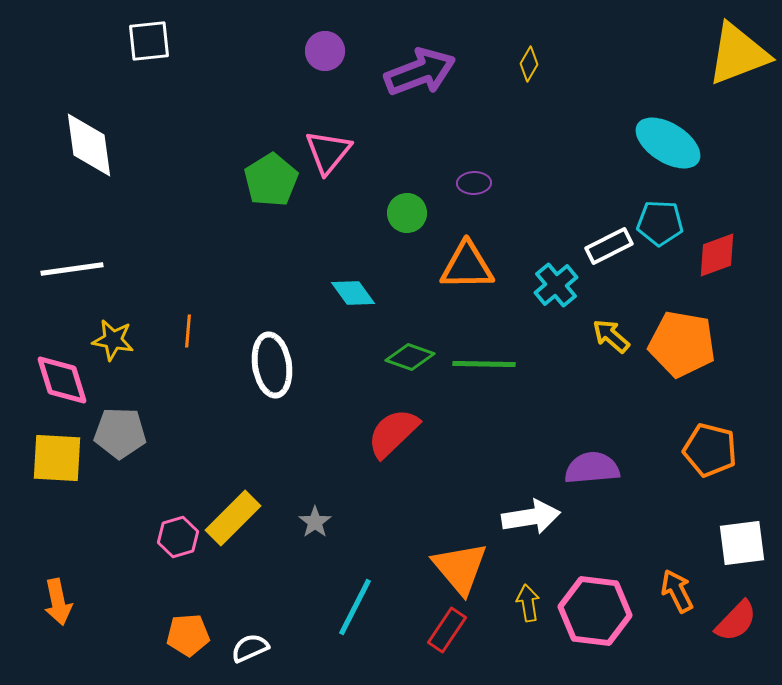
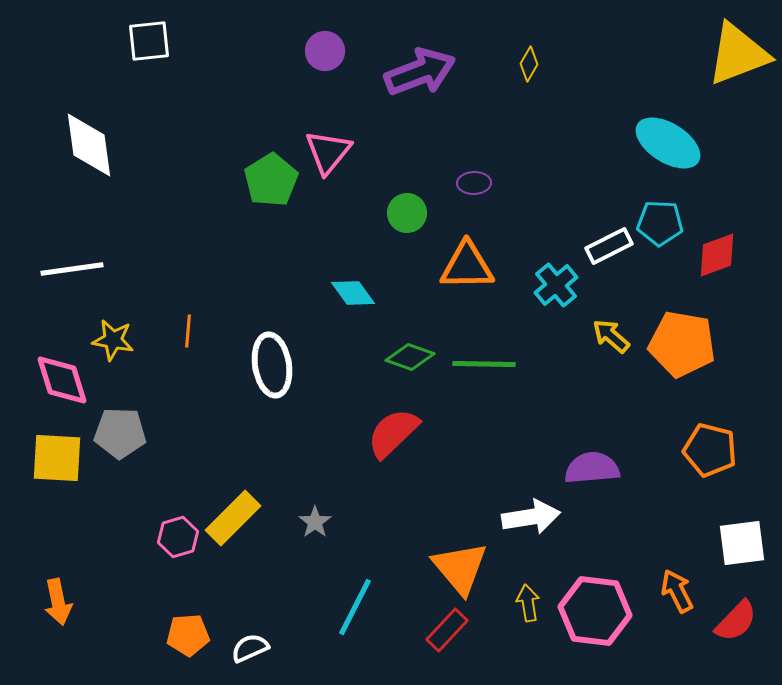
red rectangle at (447, 630): rotated 9 degrees clockwise
